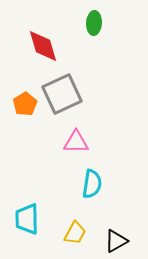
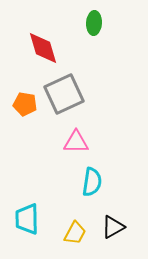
red diamond: moved 2 px down
gray square: moved 2 px right
orange pentagon: rotated 30 degrees counterclockwise
cyan semicircle: moved 2 px up
black triangle: moved 3 px left, 14 px up
